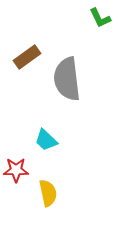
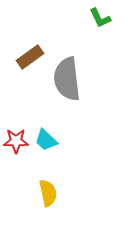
brown rectangle: moved 3 px right
red star: moved 29 px up
